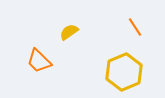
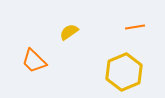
orange line: rotated 66 degrees counterclockwise
orange trapezoid: moved 5 px left
